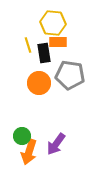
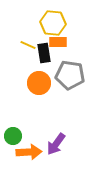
yellow line: rotated 49 degrees counterclockwise
green circle: moved 9 px left
orange arrow: rotated 110 degrees counterclockwise
